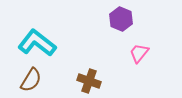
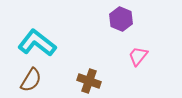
pink trapezoid: moved 1 px left, 3 px down
